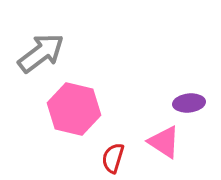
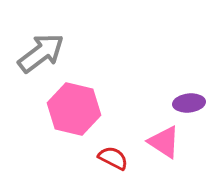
red semicircle: rotated 100 degrees clockwise
